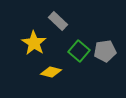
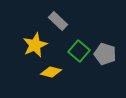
yellow star: moved 1 px right, 2 px down; rotated 15 degrees clockwise
gray pentagon: moved 3 px down; rotated 25 degrees clockwise
